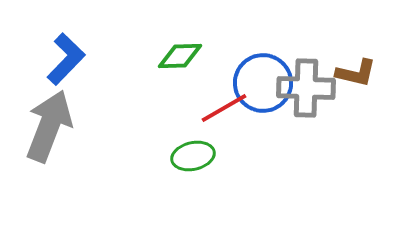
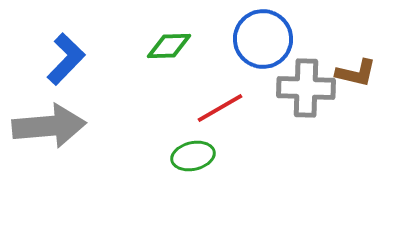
green diamond: moved 11 px left, 10 px up
blue circle: moved 44 px up
red line: moved 4 px left
gray arrow: rotated 64 degrees clockwise
